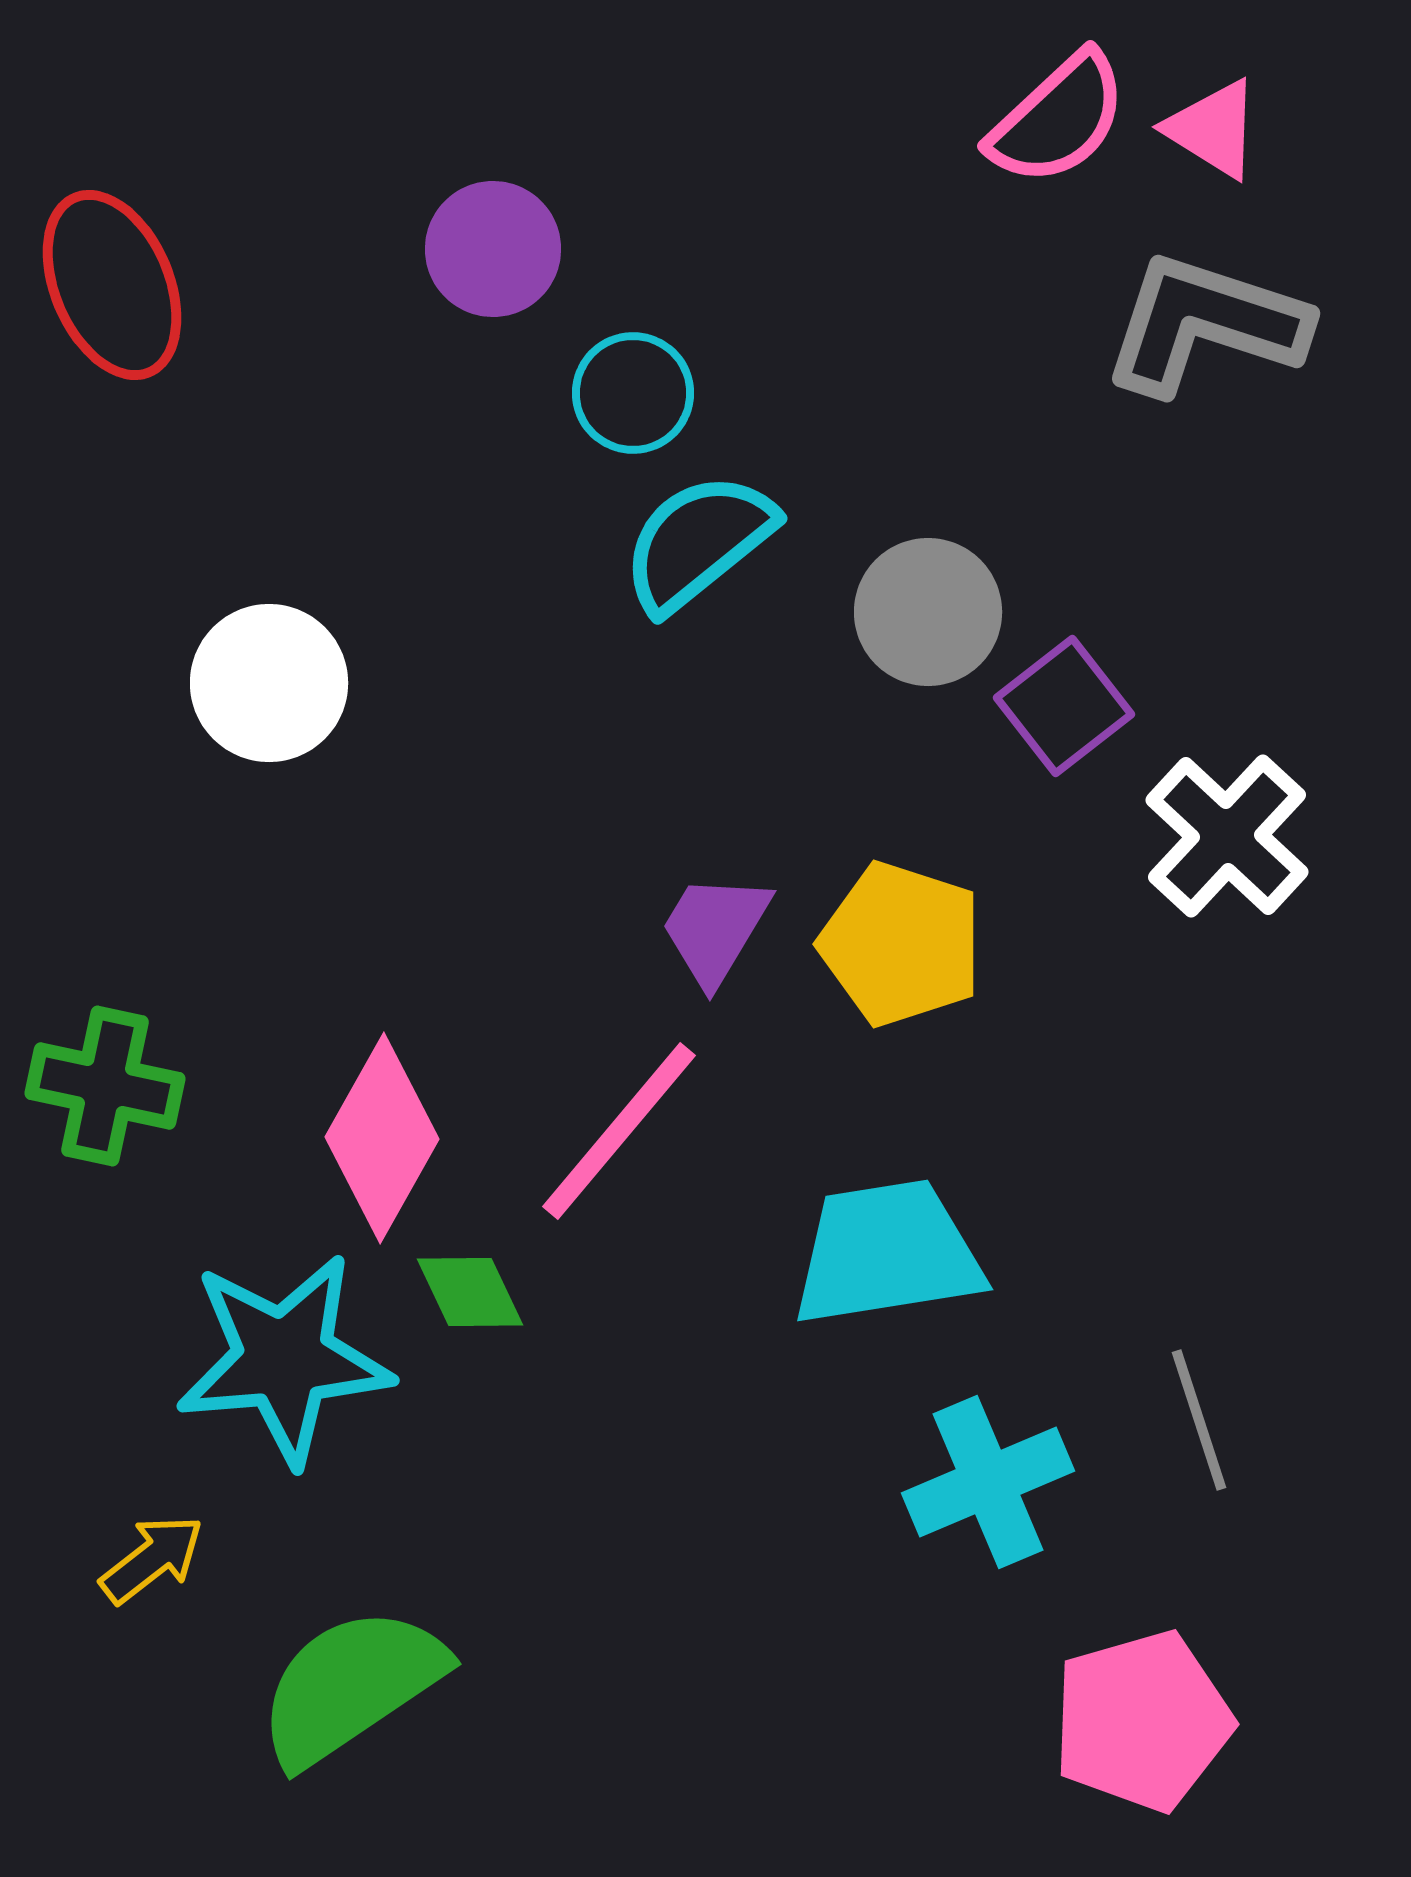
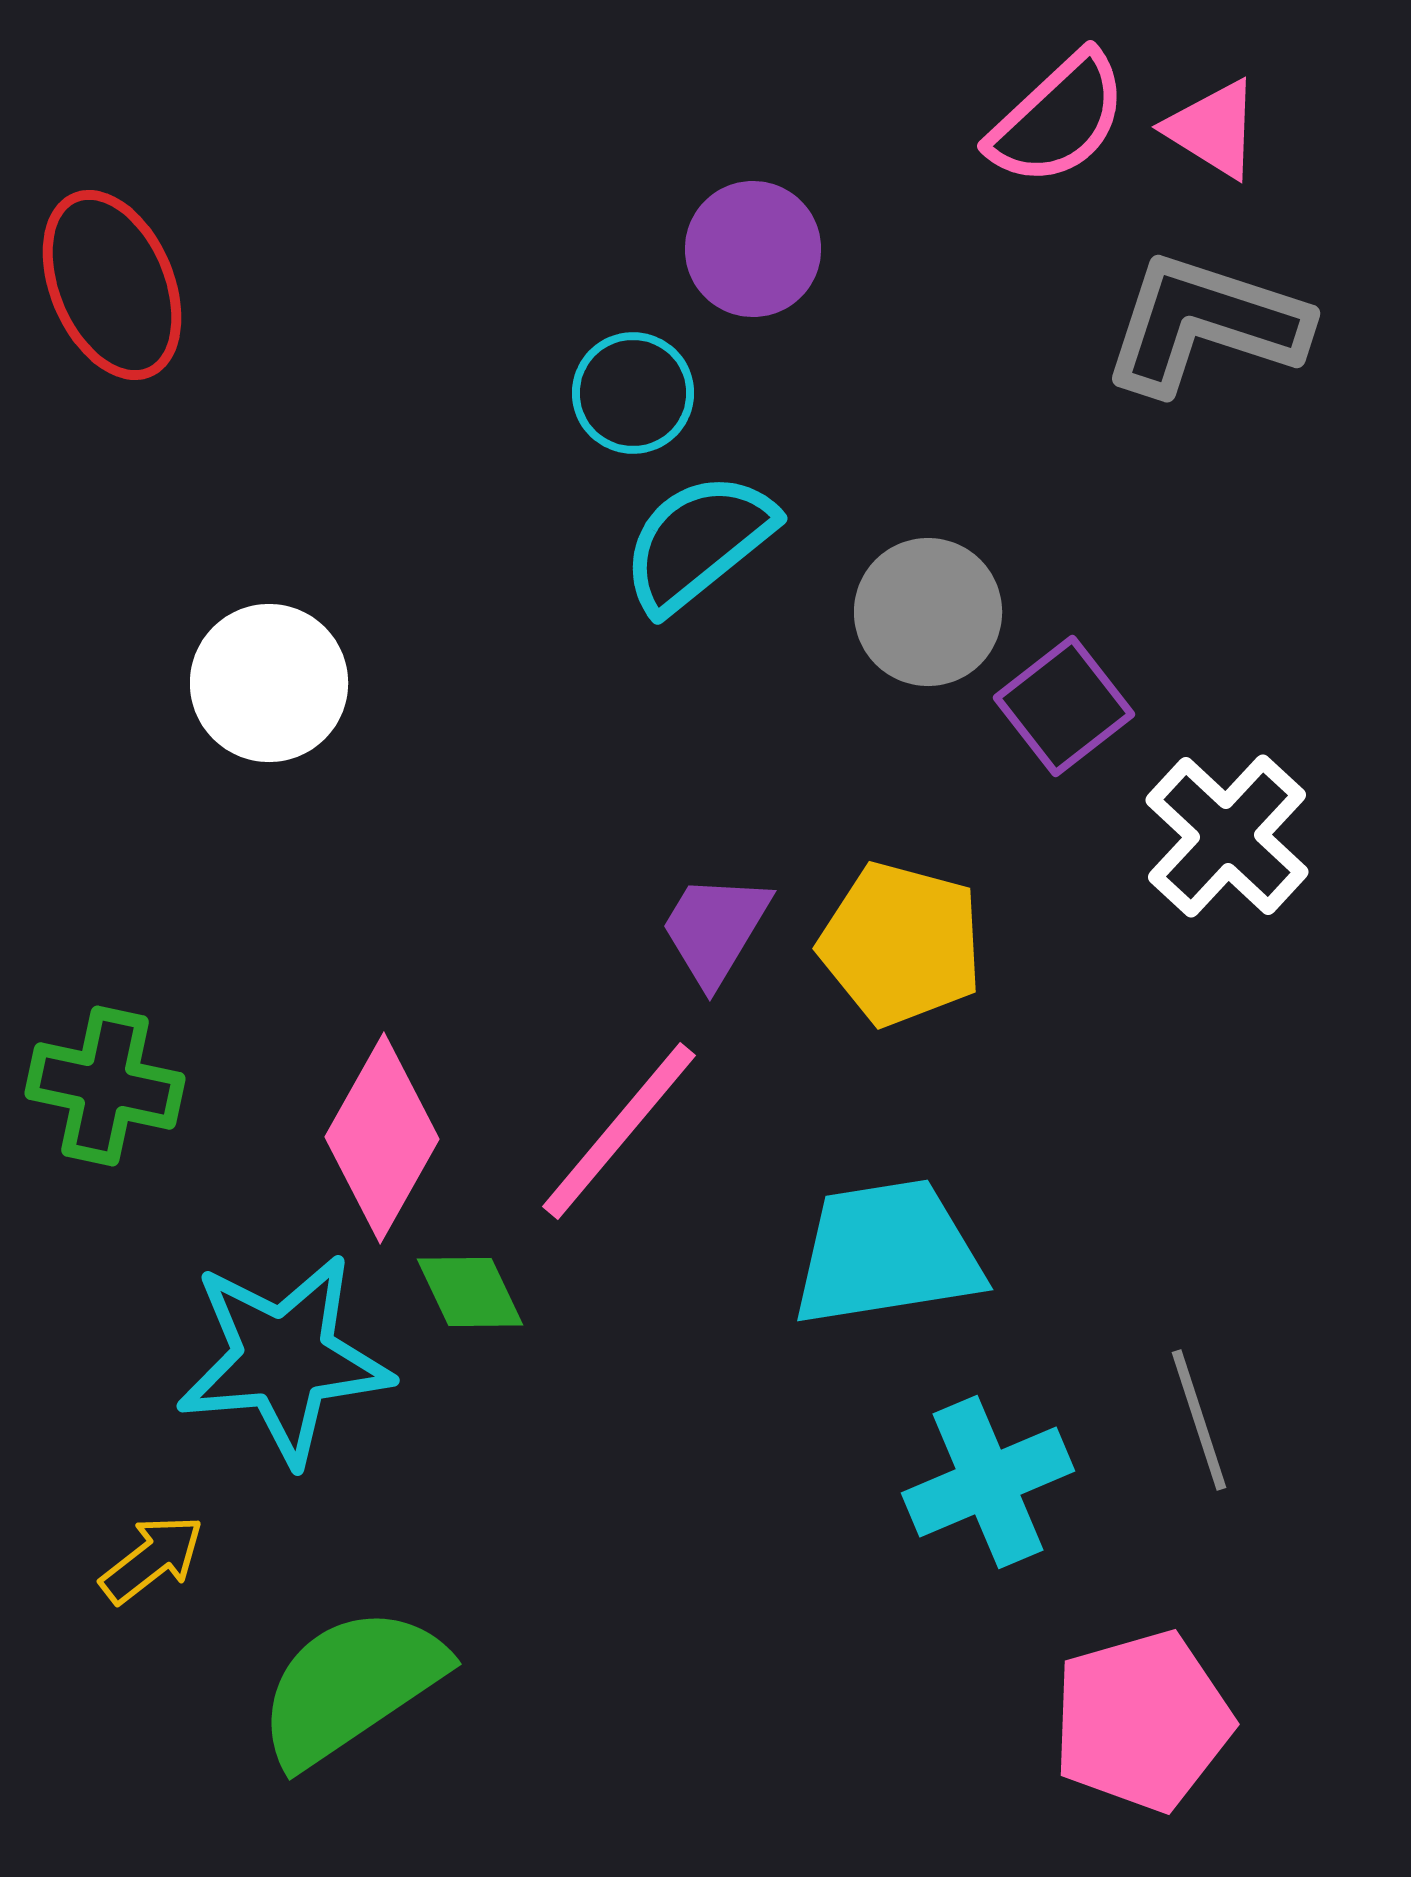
purple circle: moved 260 px right
yellow pentagon: rotated 3 degrees counterclockwise
